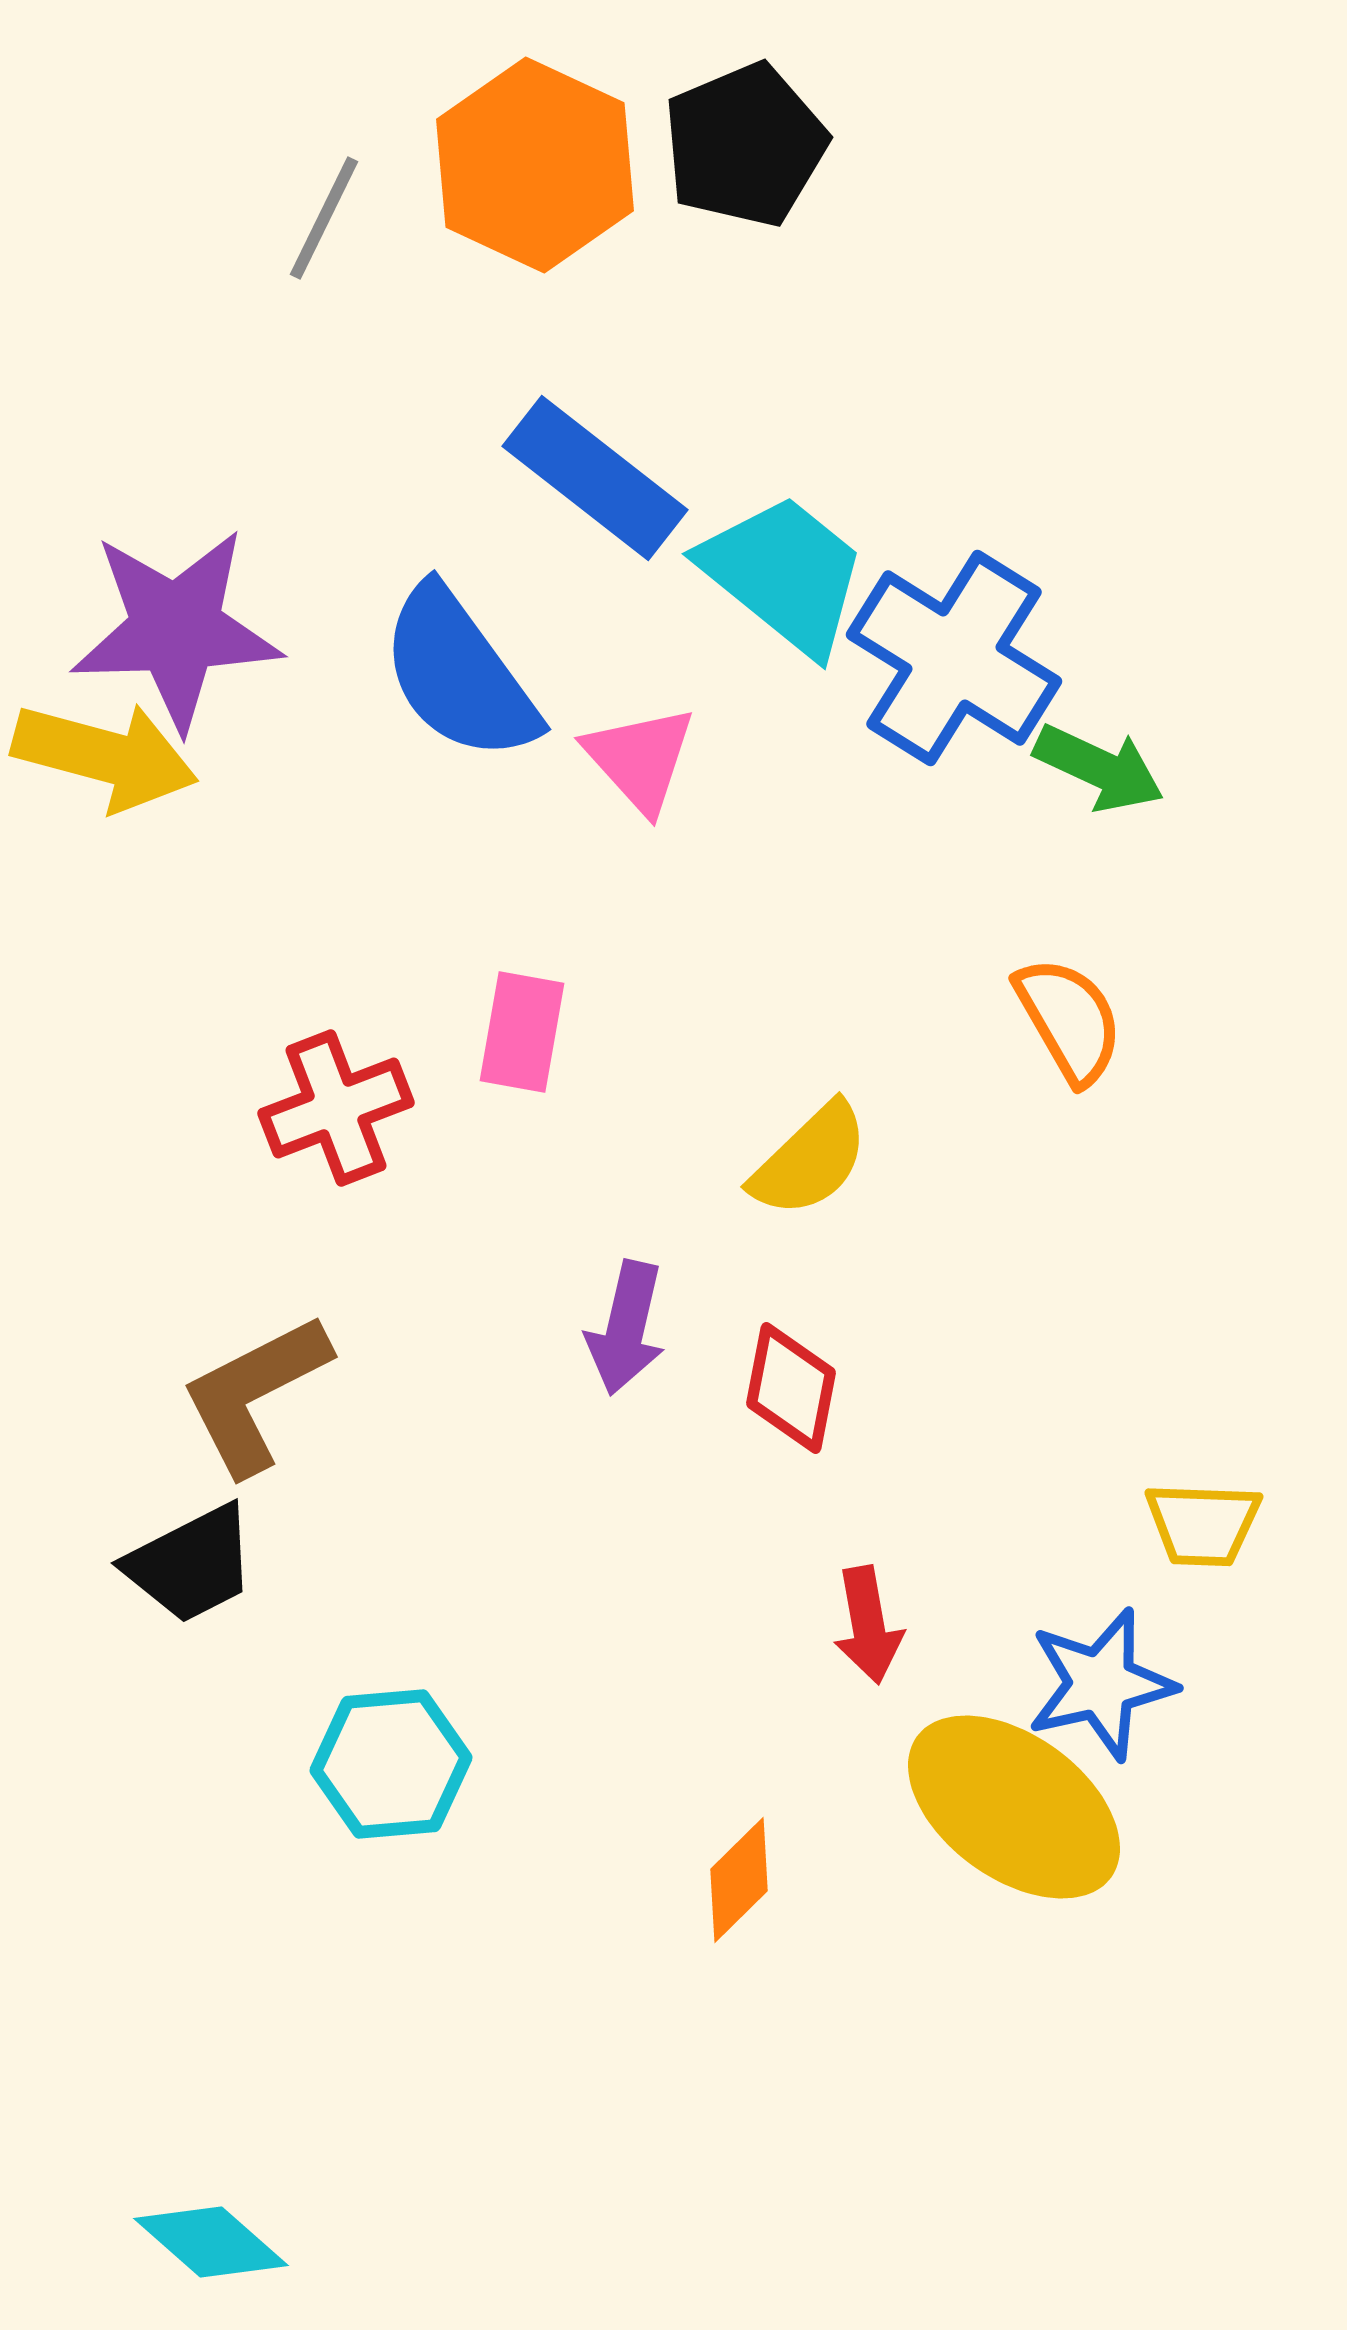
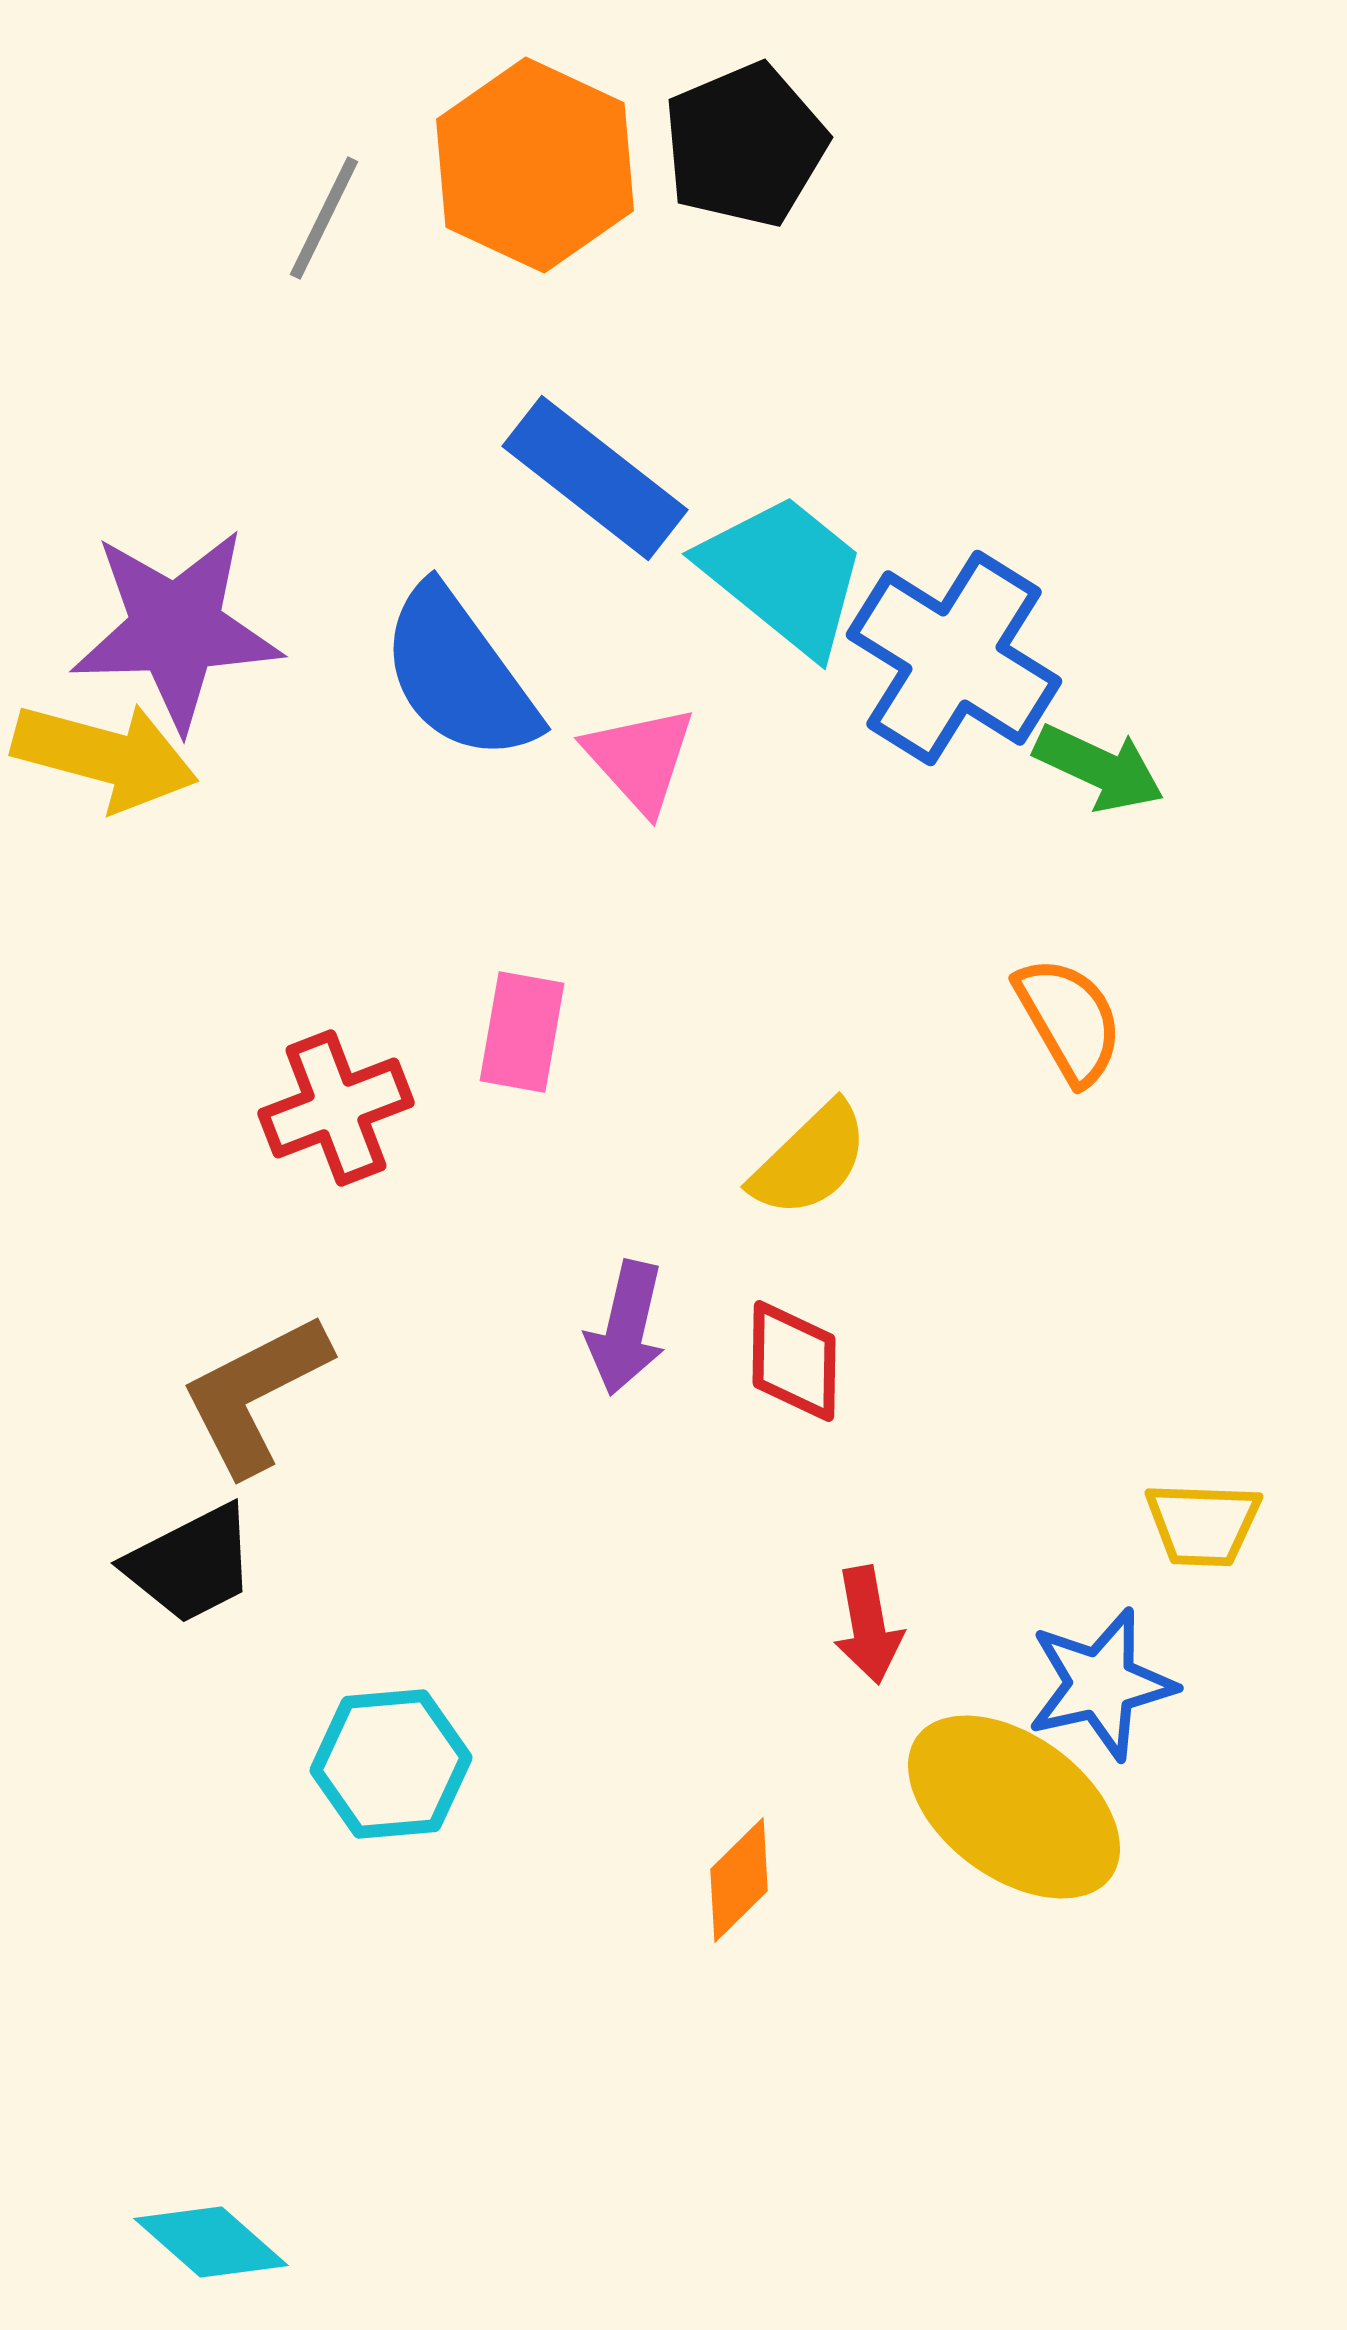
red diamond: moved 3 px right, 27 px up; rotated 10 degrees counterclockwise
